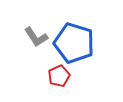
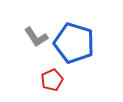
red pentagon: moved 7 px left, 4 px down
